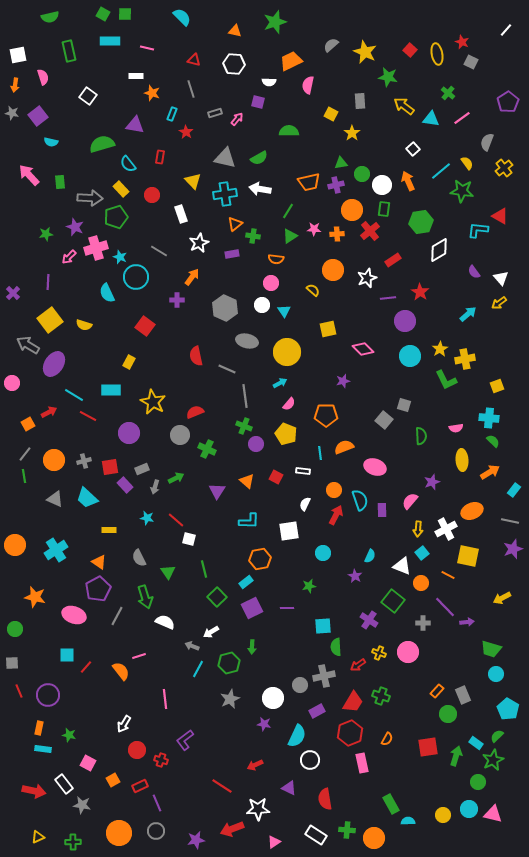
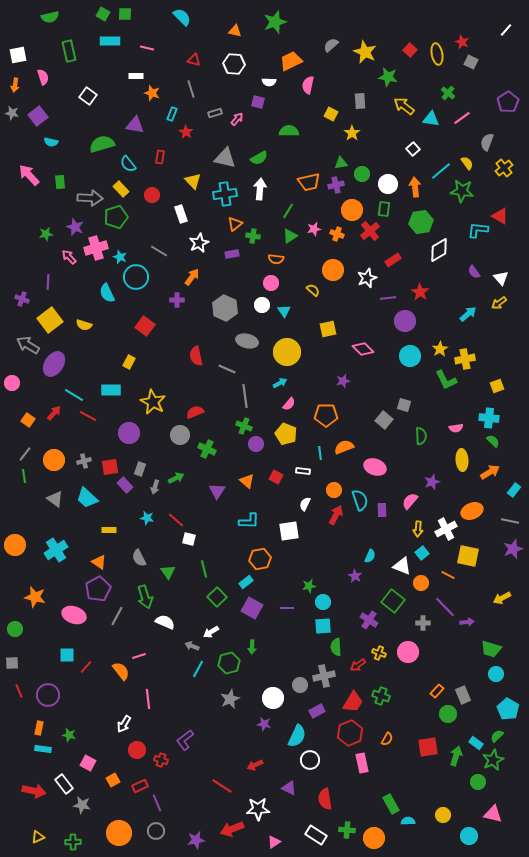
orange arrow at (408, 181): moved 7 px right, 6 px down; rotated 18 degrees clockwise
white circle at (382, 185): moved 6 px right, 1 px up
white arrow at (260, 189): rotated 85 degrees clockwise
pink star at (314, 229): rotated 16 degrees counterclockwise
orange cross at (337, 234): rotated 24 degrees clockwise
pink arrow at (69, 257): rotated 91 degrees clockwise
purple cross at (13, 293): moved 9 px right, 6 px down; rotated 24 degrees counterclockwise
red arrow at (49, 412): moved 5 px right, 1 px down; rotated 21 degrees counterclockwise
orange square at (28, 424): moved 4 px up; rotated 24 degrees counterclockwise
gray rectangle at (142, 469): moved 2 px left; rotated 48 degrees counterclockwise
gray triangle at (55, 499): rotated 12 degrees clockwise
cyan circle at (323, 553): moved 49 px down
purple square at (252, 608): rotated 35 degrees counterclockwise
pink line at (165, 699): moved 17 px left
cyan circle at (469, 809): moved 27 px down
